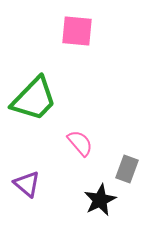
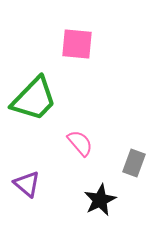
pink square: moved 13 px down
gray rectangle: moved 7 px right, 6 px up
